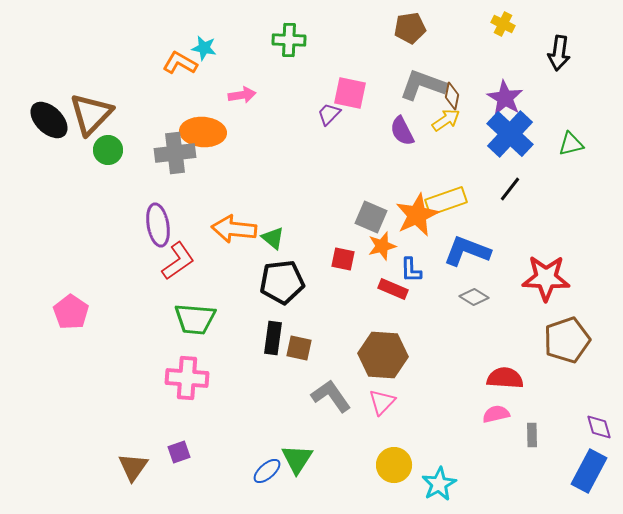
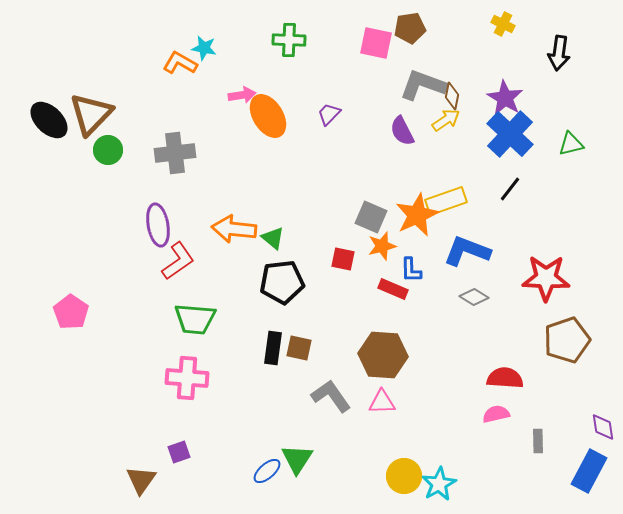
pink square at (350, 93): moved 26 px right, 50 px up
orange ellipse at (203, 132): moved 65 px right, 16 px up; rotated 54 degrees clockwise
black rectangle at (273, 338): moved 10 px down
pink triangle at (382, 402): rotated 44 degrees clockwise
purple diamond at (599, 427): moved 4 px right; rotated 8 degrees clockwise
gray rectangle at (532, 435): moved 6 px right, 6 px down
yellow circle at (394, 465): moved 10 px right, 11 px down
brown triangle at (133, 467): moved 8 px right, 13 px down
